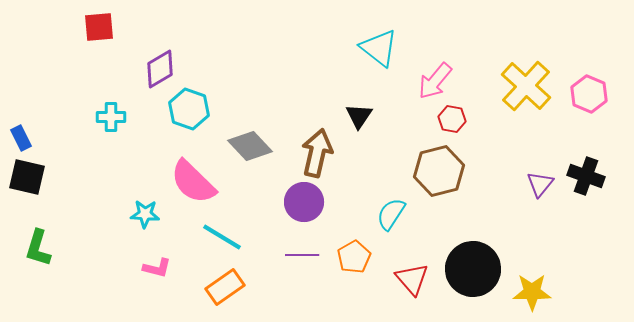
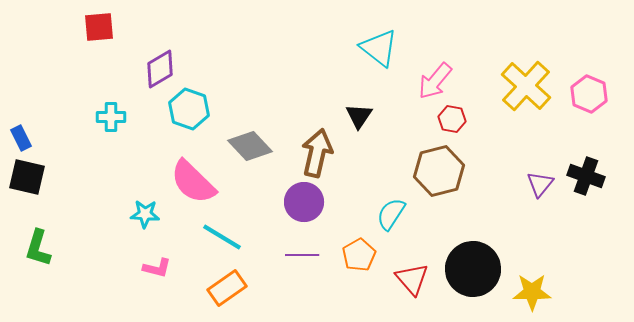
orange pentagon: moved 5 px right, 2 px up
orange rectangle: moved 2 px right, 1 px down
